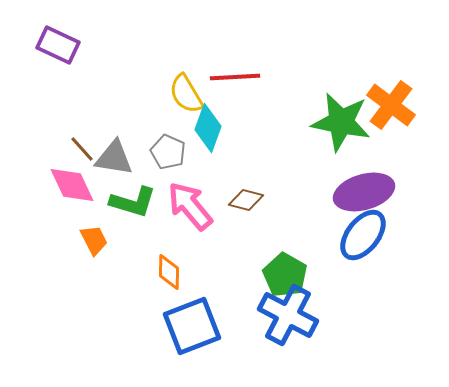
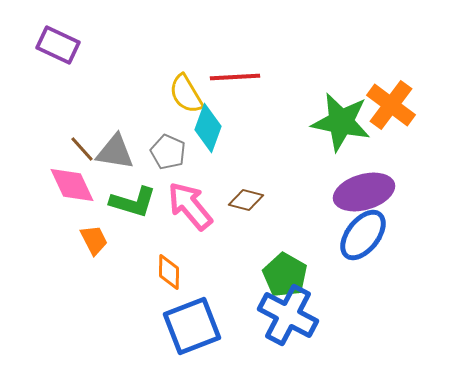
gray triangle: moved 1 px right, 6 px up
